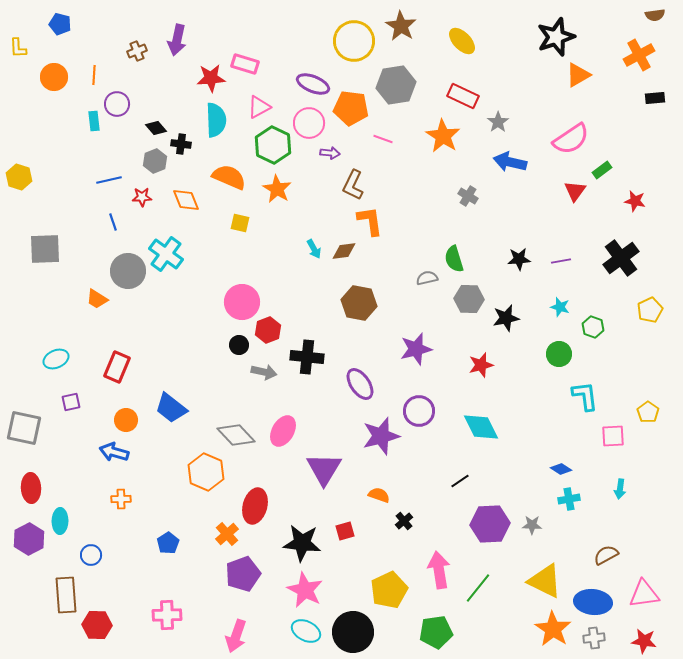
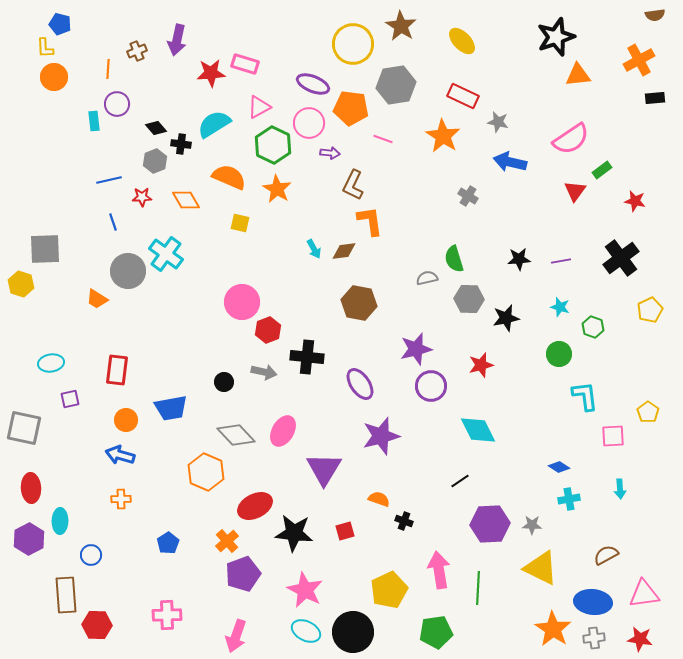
yellow circle at (354, 41): moved 1 px left, 3 px down
yellow L-shape at (18, 48): moved 27 px right
orange cross at (639, 55): moved 5 px down
orange line at (94, 75): moved 14 px right, 6 px up
orange triangle at (578, 75): rotated 24 degrees clockwise
red star at (211, 78): moved 5 px up
cyan semicircle at (216, 120): moved 2 px left, 4 px down; rotated 120 degrees counterclockwise
gray star at (498, 122): rotated 25 degrees counterclockwise
yellow hexagon at (19, 177): moved 2 px right, 107 px down
orange diamond at (186, 200): rotated 8 degrees counterclockwise
black circle at (239, 345): moved 15 px left, 37 px down
cyan ellipse at (56, 359): moved 5 px left, 4 px down; rotated 15 degrees clockwise
red rectangle at (117, 367): moved 3 px down; rotated 16 degrees counterclockwise
purple square at (71, 402): moved 1 px left, 3 px up
blue trapezoid at (171, 408): rotated 48 degrees counterclockwise
purple circle at (419, 411): moved 12 px right, 25 px up
cyan diamond at (481, 427): moved 3 px left, 3 px down
blue arrow at (114, 452): moved 6 px right, 3 px down
blue diamond at (561, 469): moved 2 px left, 2 px up
cyan arrow at (620, 489): rotated 12 degrees counterclockwise
orange semicircle at (379, 495): moved 4 px down
red ellipse at (255, 506): rotated 48 degrees clockwise
black cross at (404, 521): rotated 30 degrees counterclockwise
orange cross at (227, 534): moved 7 px down
black star at (302, 543): moved 8 px left, 10 px up
yellow triangle at (545, 581): moved 4 px left, 13 px up
green line at (478, 588): rotated 36 degrees counterclockwise
red star at (644, 641): moved 4 px left, 2 px up
